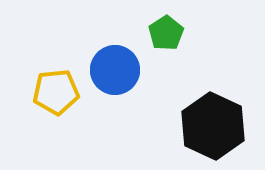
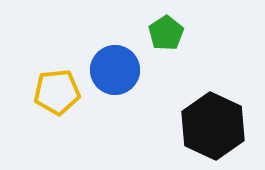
yellow pentagon: moved 1 px right
